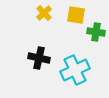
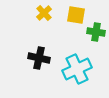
cyan cross: moved 2 px right, 1 px up
